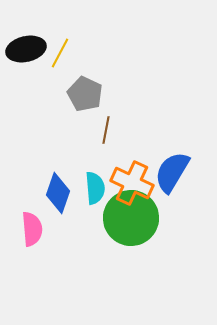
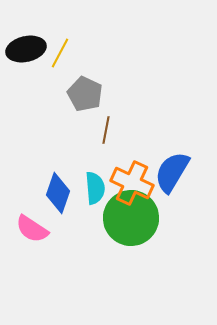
pink semicircle: rotated 128 degrees clockwise
